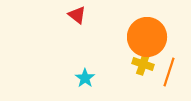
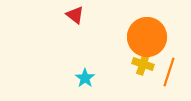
red triangle: moved 2 px left
